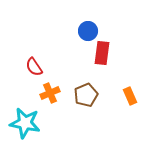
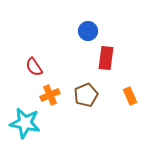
red rectangle: moved 4 px right, 5 px down
orange cross: moved 2 px down
